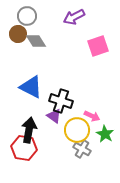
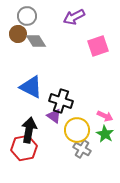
pink arrow: moved 13 px right
red hexagon: rotated 20 degrees counterclockwise
